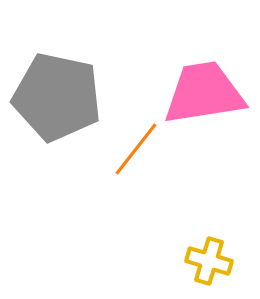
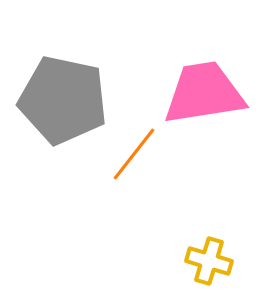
gray pentagon: moved 6 px right, 3 px down
orange line: moved 2 px left, 5 px down
